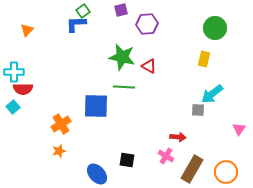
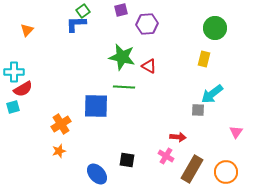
red semicircle: rotated 30 degrees counterclockwise
cyan square: rotated 24 degrees clockwise
pink triangle: moved 3 px left, 3 px down
